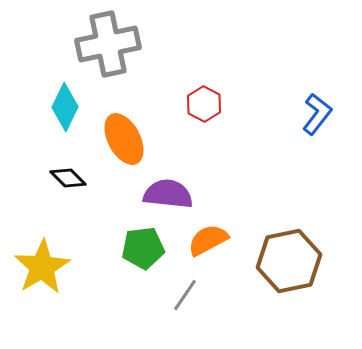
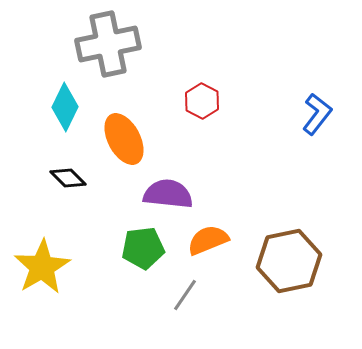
red hexagon: moved 2 px left, 3 px up
orange semicircle: rotated 6 degrees clockwise
